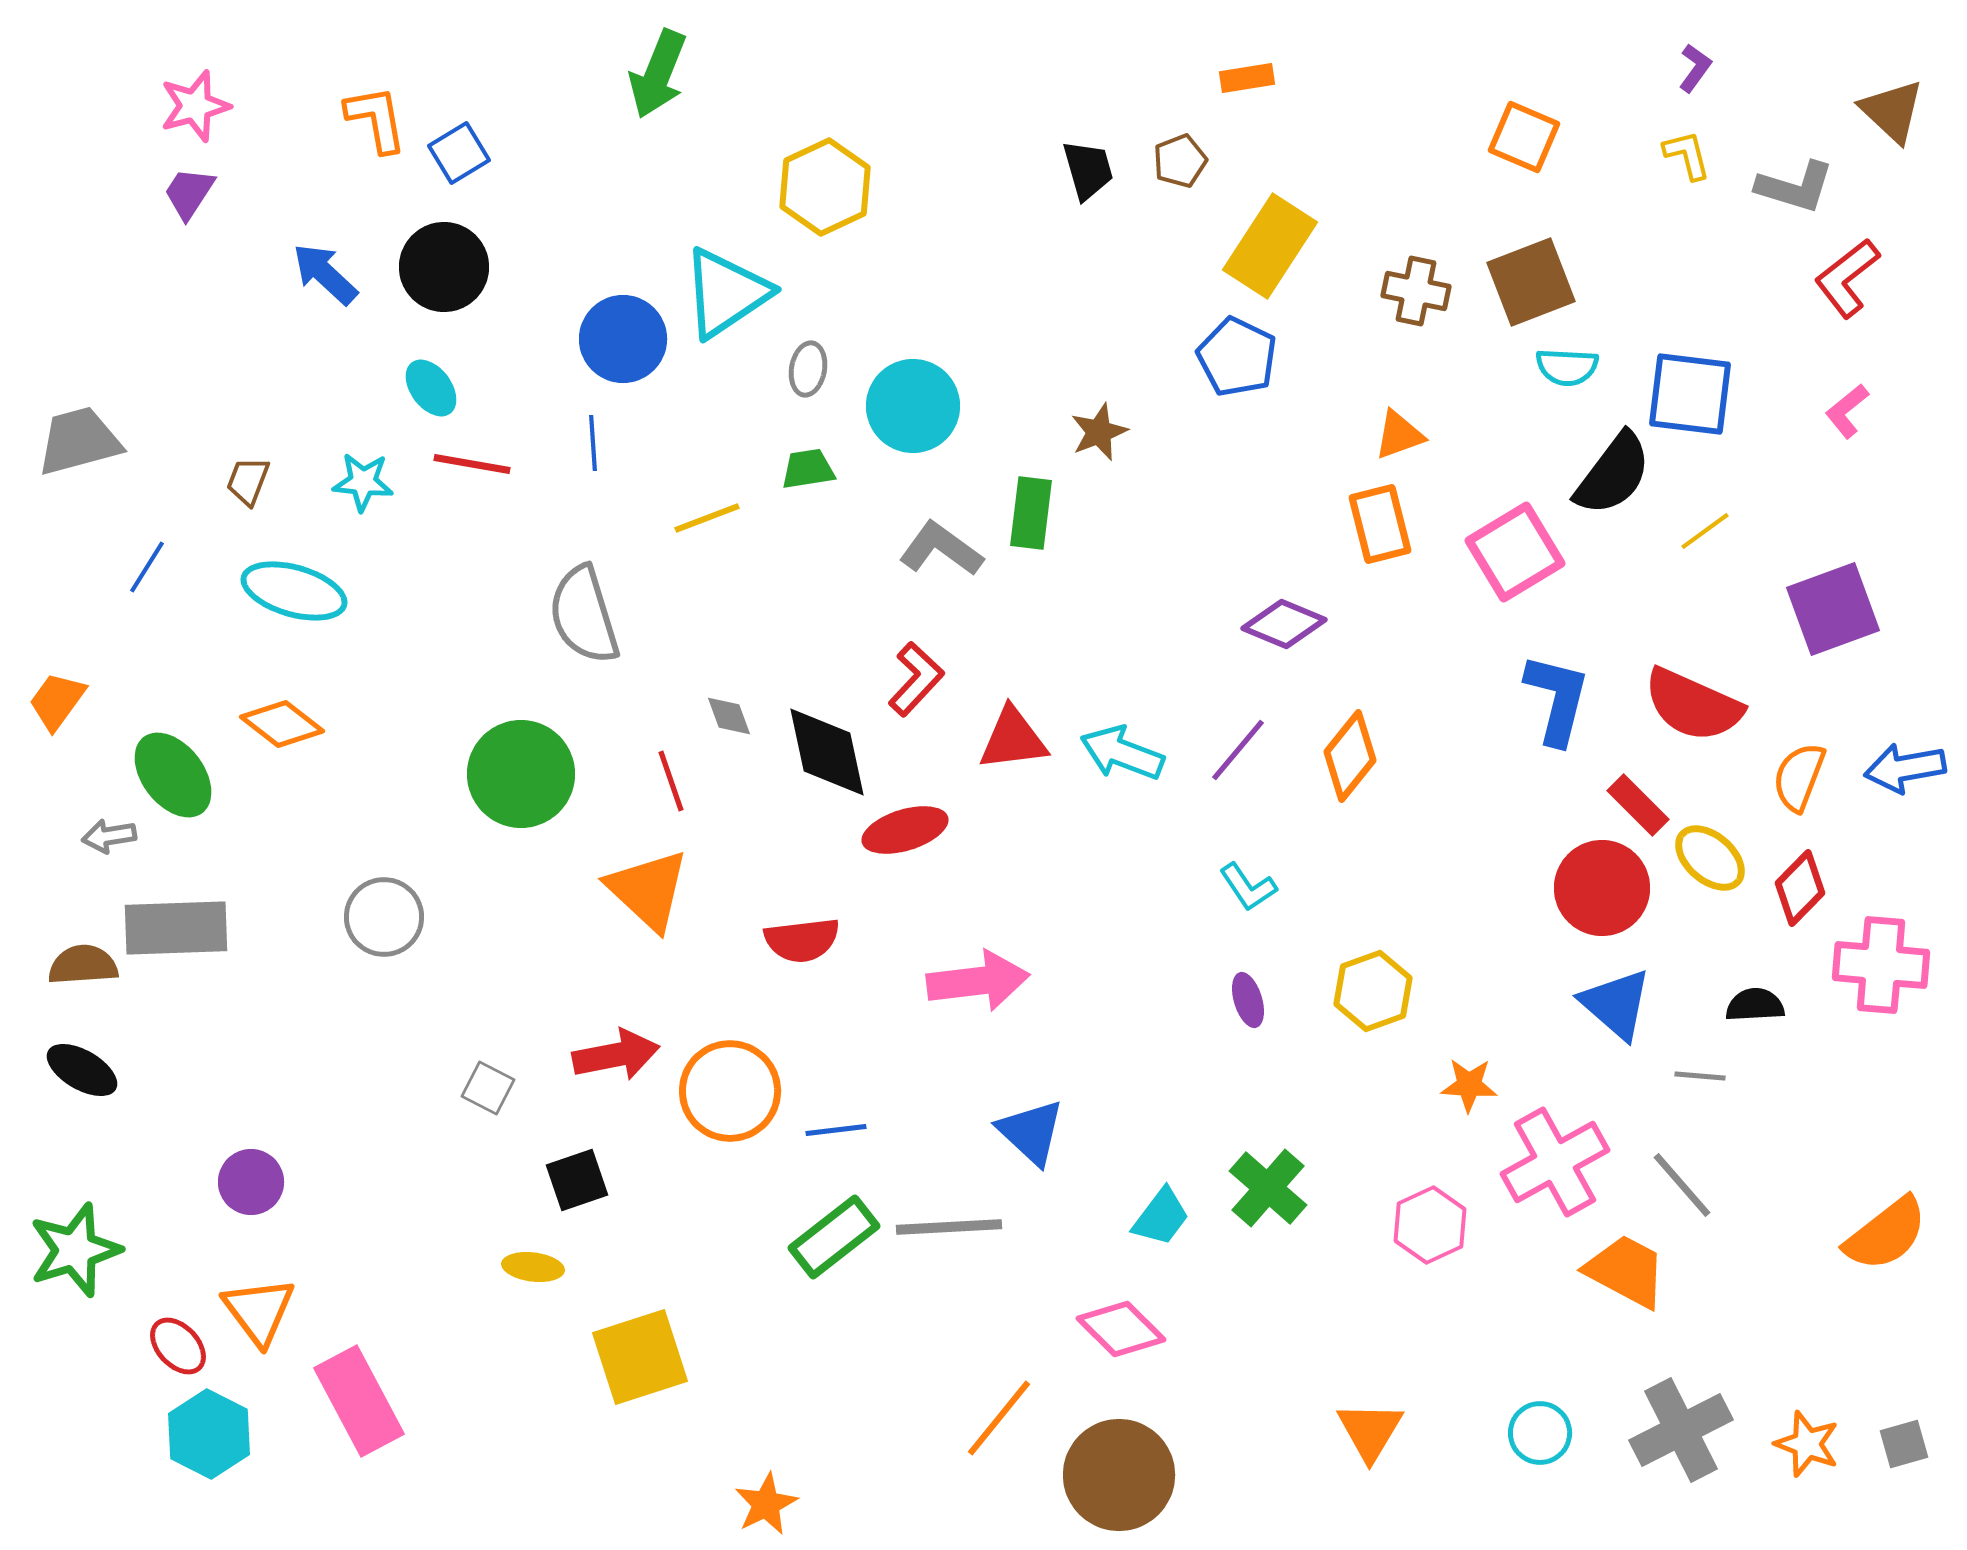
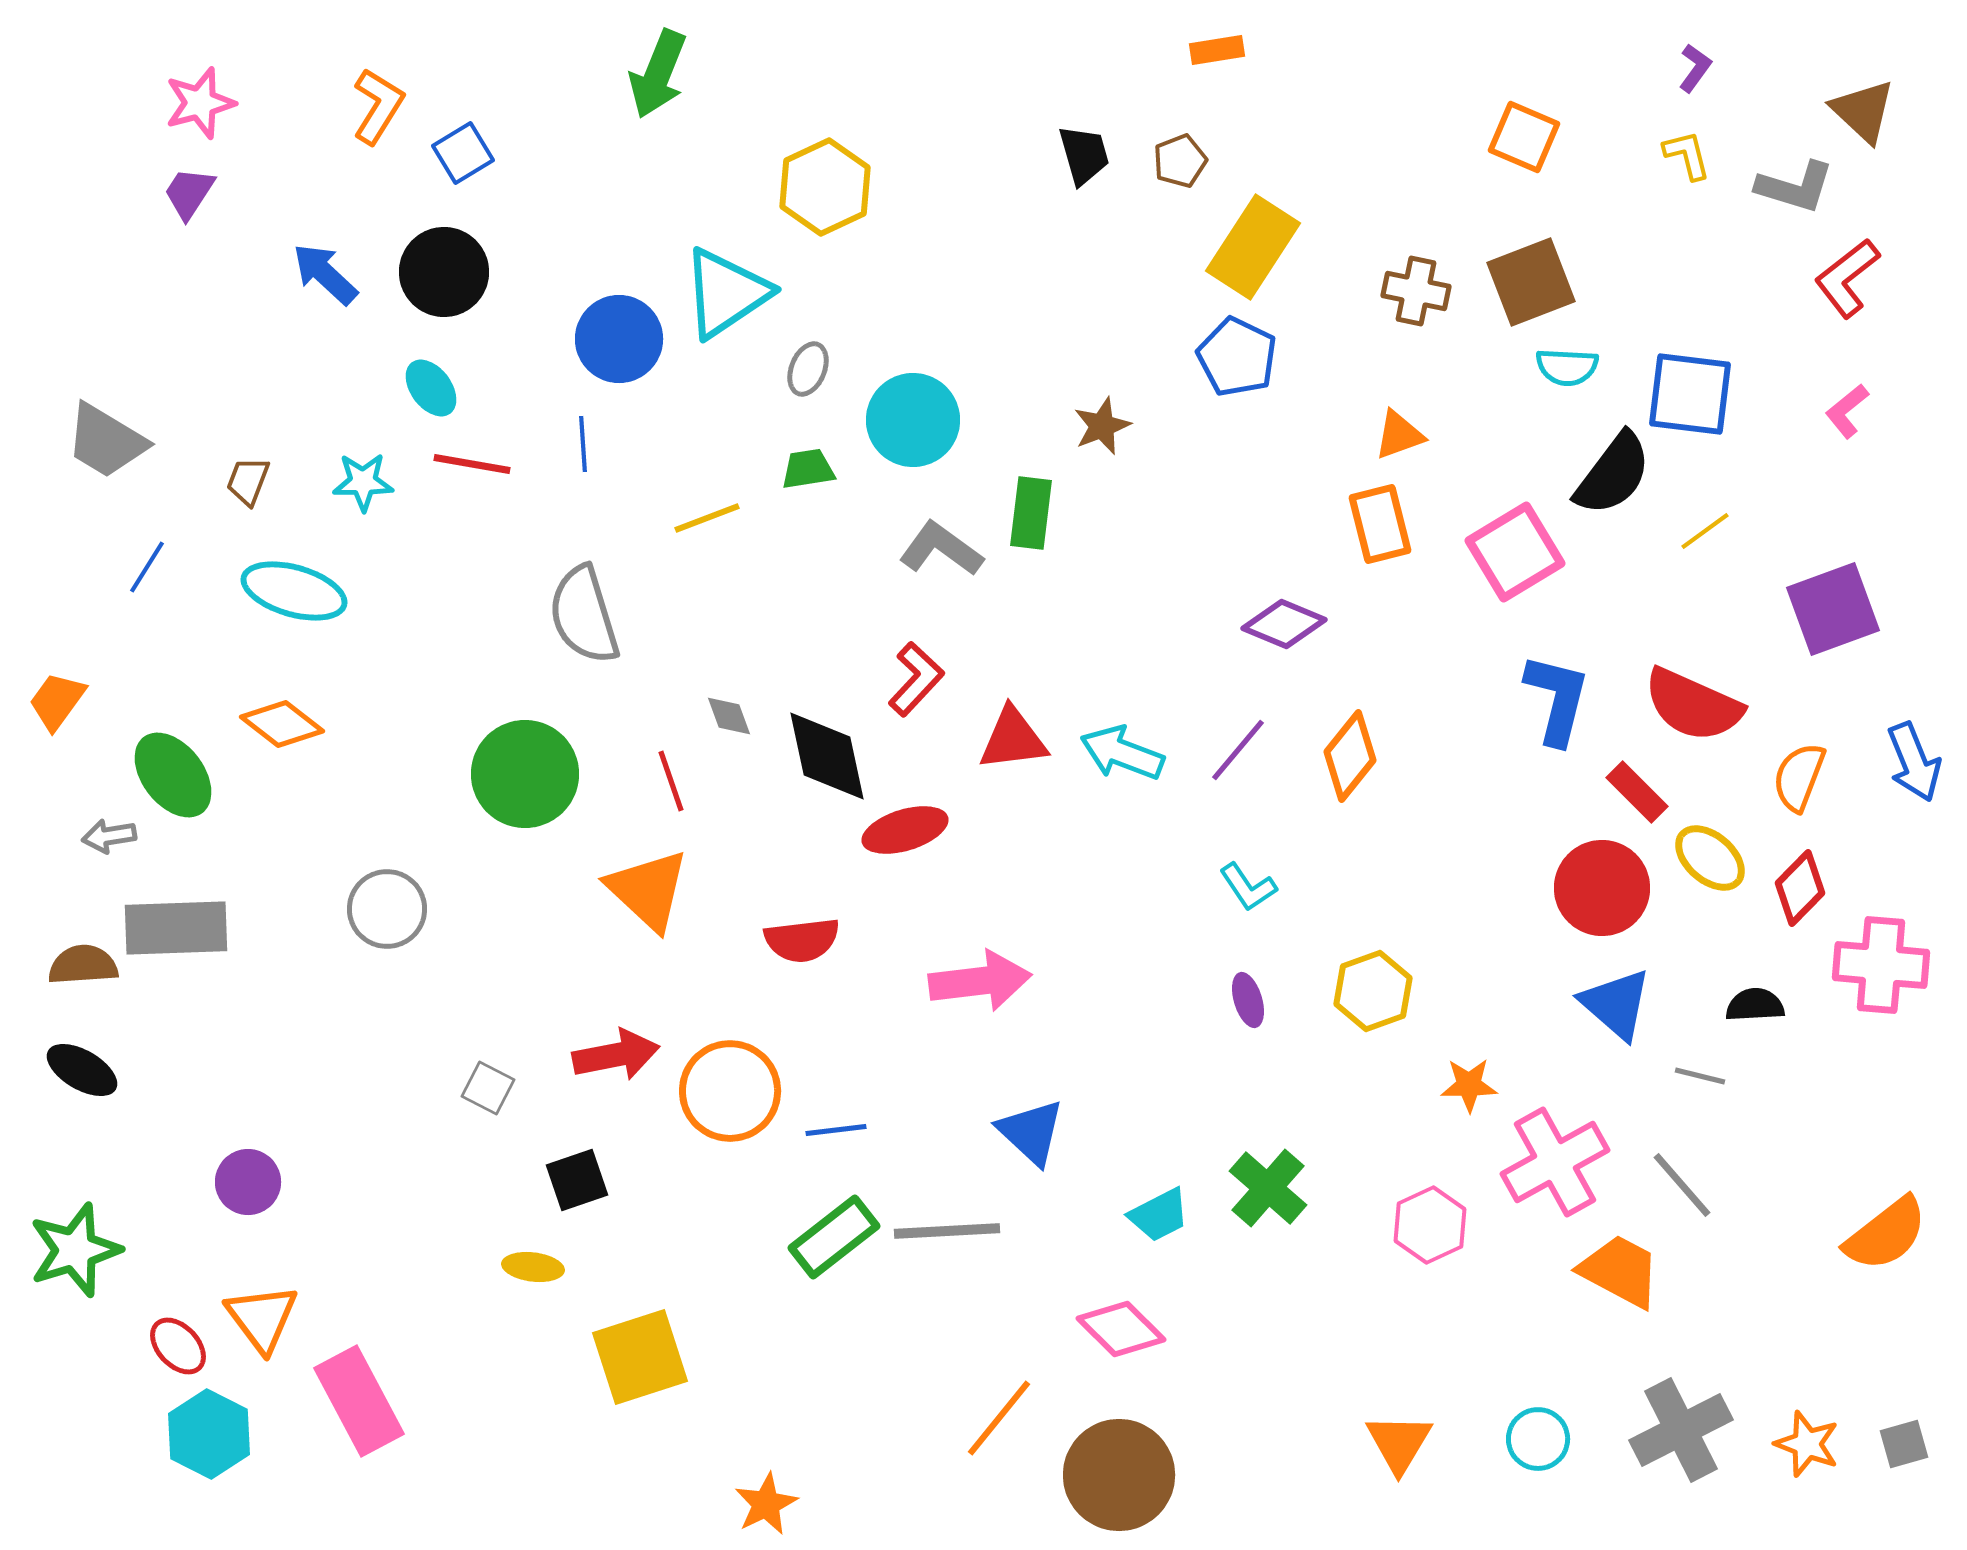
orange rectangle at (1247, 78): moved 30 px left, 28 px up
pink star at (195, 106): moved 5 px right, 3 px up
brown triangle at (1892, 111): moved 29 px left
orange L-shape at (376, 119): moved 2 px right, 13 px up; rotated 42 degrees clockwise
blue square at (459, 153): moved 4 px right
black trapezoid at (1088, 170): moved 4 px left, 15 px up
yellow rectangle at (1270, 246): moved 17 px left, 1 px down
black circle at (444, 267): moved 5 px down
blue circle at (623, 339): moved 4 px left
gray ellipse at (808, 369): rotated 12 degrees clockwise
cyan circle at (913, 406): moved 14 px down
brown star at (1099, 432): moved 3 px right, 6 px up
gray trapezoid at (79, 441): moved 27 px right; rotated 134 degrees counterclockwise
blue line at (593, 443): moved 10 px left, 1 px down
cyan star at (363, 482): rotated 6 degrees counterclockwise
black diamond at (827, 752): moved 4 px down
blue arrow at (1905, 768): moved 9 px right, 6 px up; rotated 102 degrees counterclockwise
green circle at (521, 774): moved 4 px right
red rectangle at (1638, 805): moved 1 px left, 13 px up
gray circle at (384, 917): moved 3 px right, 8 px up
pink arrow at (978, 981): moved 2 px right
gray line at (1700, 1076): rotated 9 degrees clockwise
orange star at (1469, 1085): rotated 4 degrees counterclockwise
purple circle at (251, 1182): moved 3 px left
cyan trapezoid at (1161, 1217): moved 2 px left, 2 px up; rotated 26 degrees clockwise
gray line at (949, 1227): moved 2 px left, 4 px down
orange trapezoid at (1626, 1271): moved 6 px left
orange triangle at (259, 1311): moved 3 px right, 7 px down
orange triangle at (1370, 1431): moved 29 px right, 12 px down
cyan circle at (1540, 1433): moved 2 px left, 6 px down
